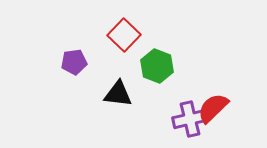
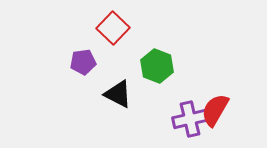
red square: moved 11 px left, 7 px up
purple pentagon: moved 9 px right
black triangle: rotated 20 degrees clockwise
red semicircle: moved 2 px right, 2 px down; rotated 16 degrees counterclockwise
